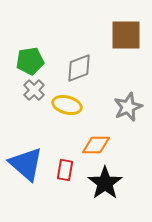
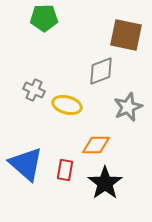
brown square: rotated 12 degrees clockwise
green pentagon: moved 14 px right, 43 px up; rotated 8 degrees clockwise
gray diamond: moved 22 px right, 3 px down
gray cross: rotated 20 degrees counterclockwise
